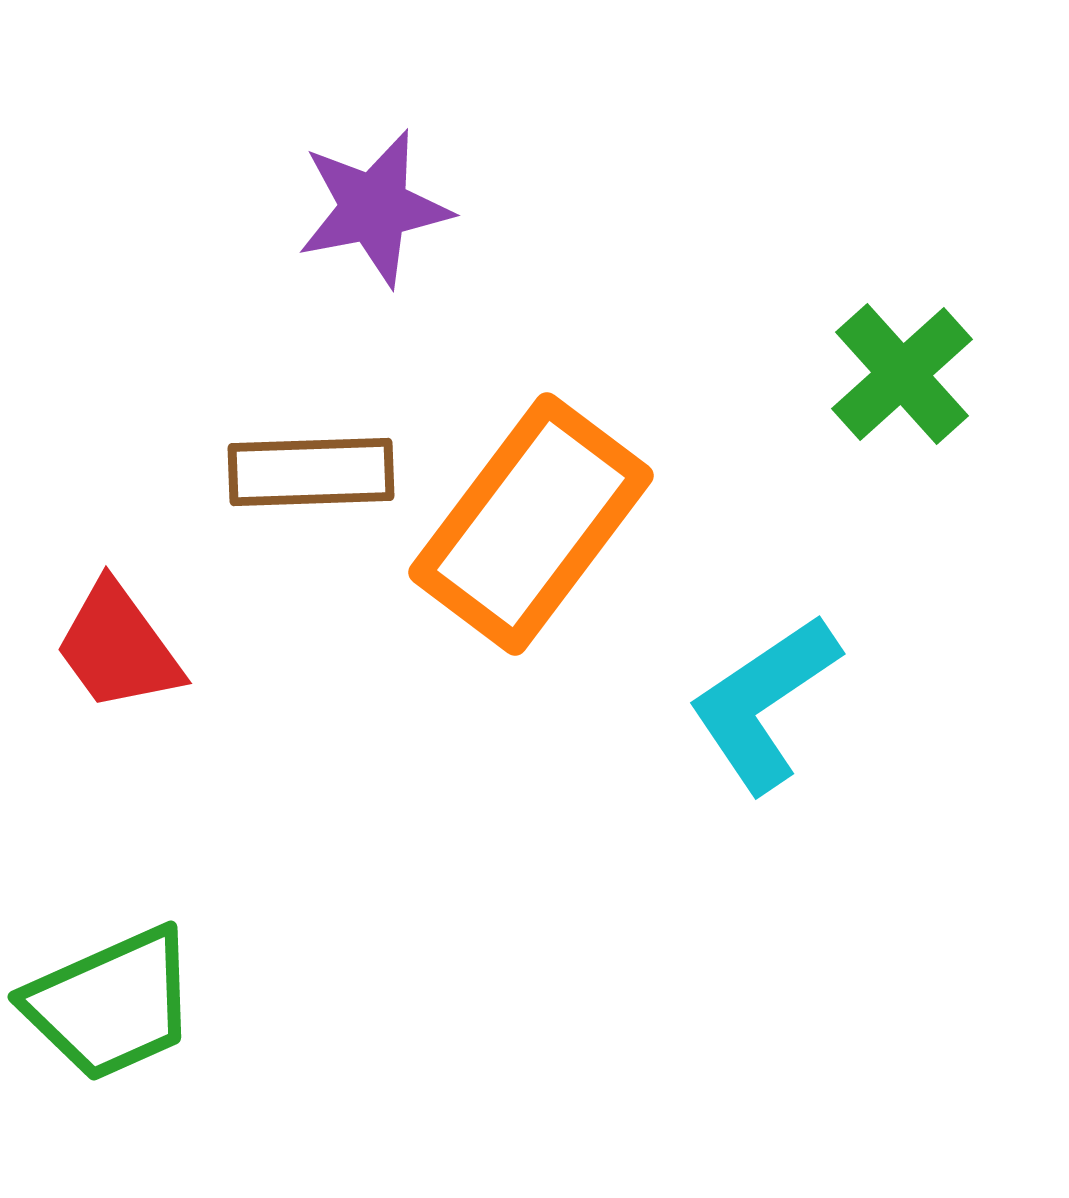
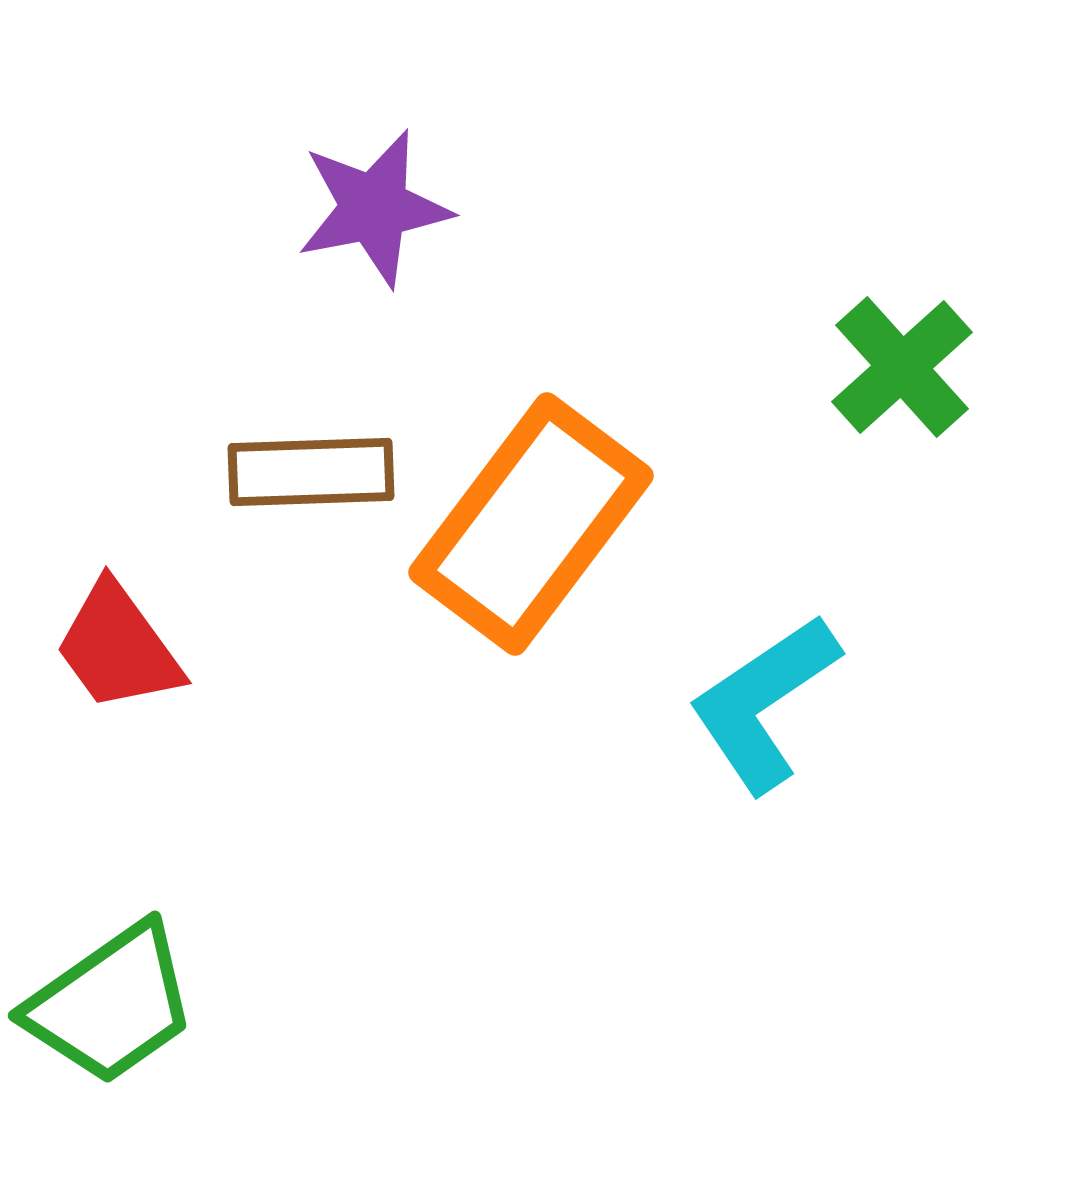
green cross: moved 7 px up
green trapezoid: rotated 11 degrees counterclockwise
